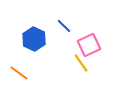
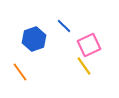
blue hexagon: rotated 15 degrees clockwise
yellow line: moved 3 px right, 3 px down
orange line: moved 1 px right, 1 px up; rotated 18 degrees clockwise
